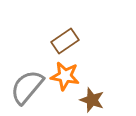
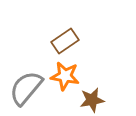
gray semicircle: moved 1 px left, 1 px down
brown star: rotated 30 degrees counterclockwise
